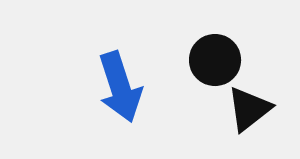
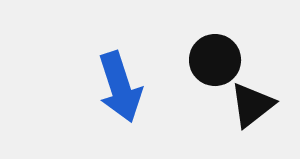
black triangle: moved 3 px right, 4 px up
